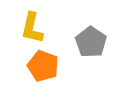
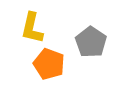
orange pentagon: moved 6 px right, 2 px up
